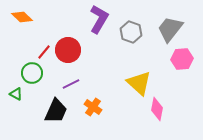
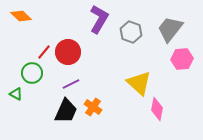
orange diamond: moved 1 px left, 1 px up
red circle: moved 2 px down
black trapezoid: moved 10 px right
